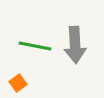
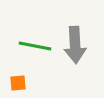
orange square: rotated 30 degrees clockwise
